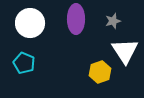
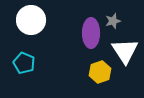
purple ellipse: moved 15 px right, 14 px down
white circle: moved 1 px right, 3 px up
